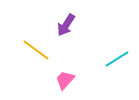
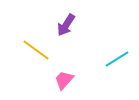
pink trapezoid: moved 1 px left
